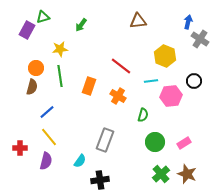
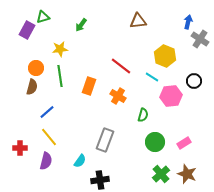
cyan line: moved 1 px right, 4 px up; rotated 40 degrees clockwise
